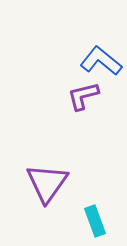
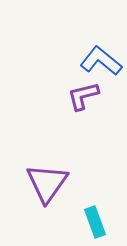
cyan rectangle: moved 1 px down
